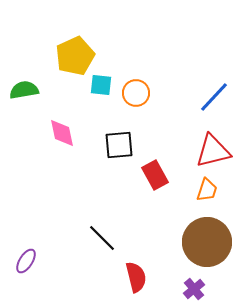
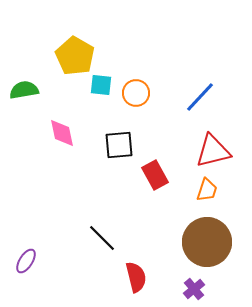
yellow pentagon: rotated 18 degrees counterclockwise
blue line: moved 14 px left
